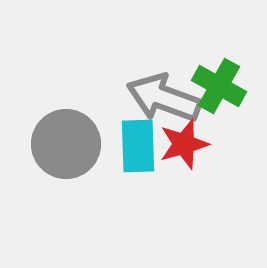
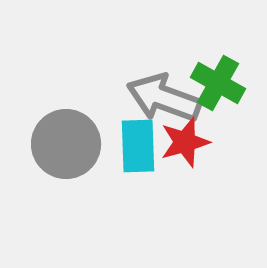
green cross: moved 1 px left, 3 px up
red star: moved 1 px right, 2 px up
